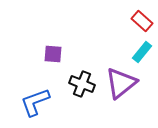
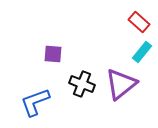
red rectangle: moved 3 px left, 1 px down
purple triangle: moved 1 px down
